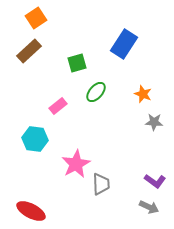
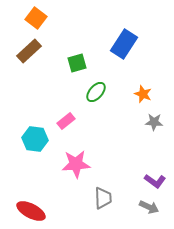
orange square: rotated 20 degrees counterclockwise
pink rectangle: moved 8 px right, 15 px down
pink star: rotated 24 degrees clockwise
gray trapezoid: moved 2 px right, 14 px down
